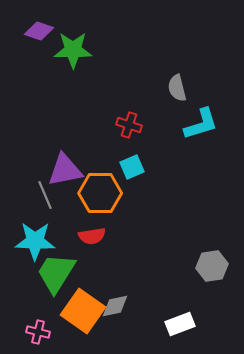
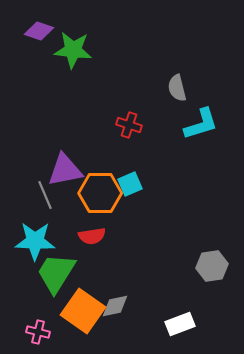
green star: rotated 6 degrees clockwise
cyan square: moved 2 px left, 17 px down
